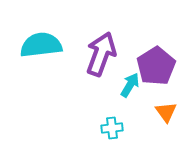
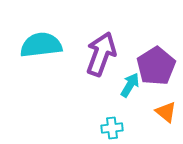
orange triangle: rotated 15 degrees counterclockwise
